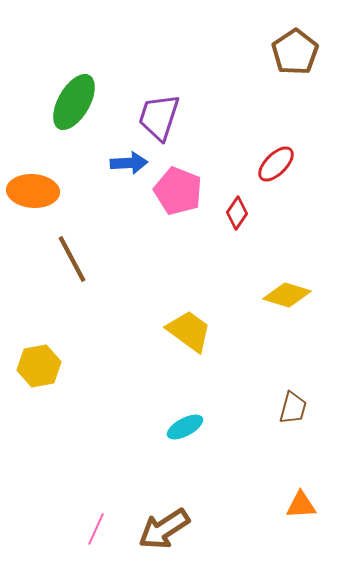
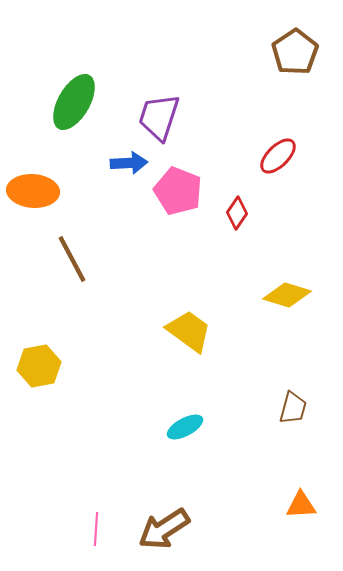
red ellipse: moved 2 px right, 8 px up
pink line: rotated 20 degrees counterclockwise
